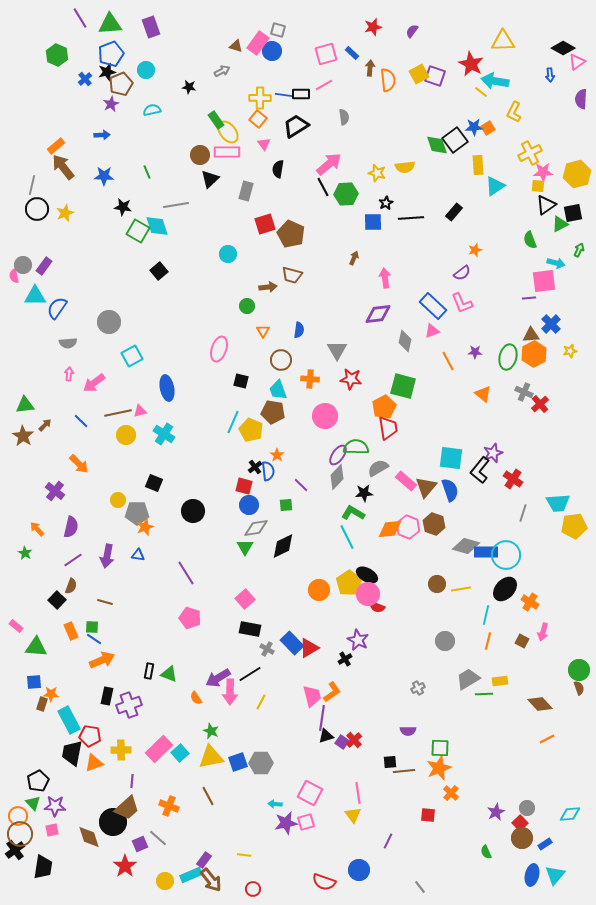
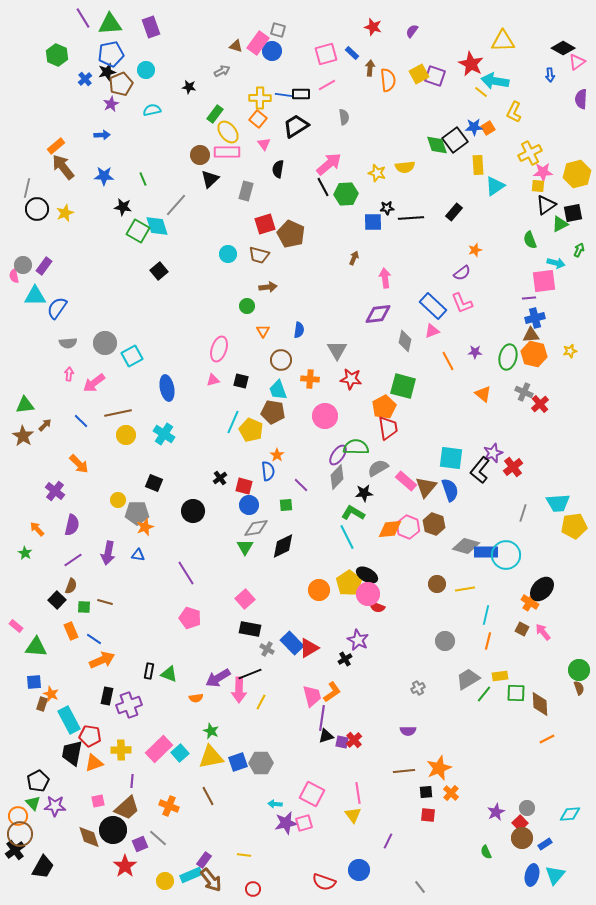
purple line at (80, 18): moved 3 px right
red star at (373, 27): rotated 30 degrees clockwise
blue pentagon at (111, 54): rotated 10 degrees clockwise
pink line at (324, 85): moved 3 px right
green rectangle at (216, 120): moved 1 px left, 6 px up; rotated 72 degrees clockwise
green line at (147, 172): moved 4 px left, 7 px down
gray line at (32, 185): moved 5 px left, 3 px down
black star at (386, 203): moved 1 px right, 5 px down; rotated 24 degrees clockwise
gray line at (176, 205): rotated 40 degrees counterclockwise
brown trapezoid at (292, 275): moved 33 px left, 20 px up
gray circle at (109, 322): moved 4 px left, 21 px down
blue cross at (551, 324): moved 16 px left, 6 px up; rotated 30 degrees clockwise
orange hexagon at (534, 354): rotated 20 degrees counterclockwise
pink triangle at (140, 411): moved 73 px right, 31 px up
black cross at (255, 467): moved 35 px left, 11 px down
red cross at (513, 479): moved 12 px up; rotated 18 degrees clockwise
purple semicircle at (71, 527): moved 1 px right, 2 px up
purple arrow at (107, 556): moved 1 px right, 3 px up
yellow line at (461, 589): moved 4 px right
black ellipse at (505, 589): moved 37 px right
green square at (92, 627): moved 8 px left, 20 px up
pink arrow at (543, 632): rotated 126 degrees clockwise
brown square at (522, 641): moved 12 px up
black line at (250, 674): rotated 10 degrees clockwise
yellow rectangle at (500, 681): moved 5 px up
pink arrow at (230, 692): moved 9 px right, 2 px up
orange star at (51, 694): rotated 21 degrees clockwise
green line at (484, 694): rotated 48 degrees counterclockwise
orange semicircle at (196, 698): rotated 64 degrees counterclockwise
brown diamond at (540, 704): rotated 40 degrees clockwise
purple square at (342, 742): rotated 24 degrees counterclockwise
green square at (440, 748): moved 76 px right, 55 px up
black square at (390, 762): moved 36 px right, 30 px down
pink square at (310, 793): moved 2 px right, 1 px down
black circle at (113, 822): moved 8 px down
pink square at (306, 822): moved 2 px left, 1 px down
pink square at (52, 830): moved 46 px right, 29 px up
black trapezoid at (43, 867): rotated 20 degrees clockwise
